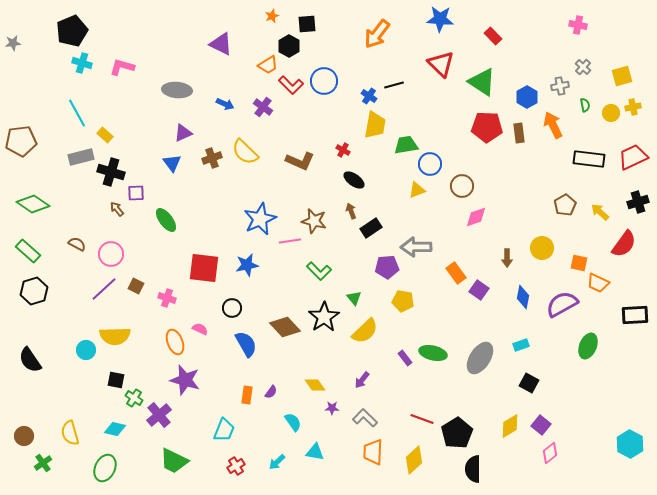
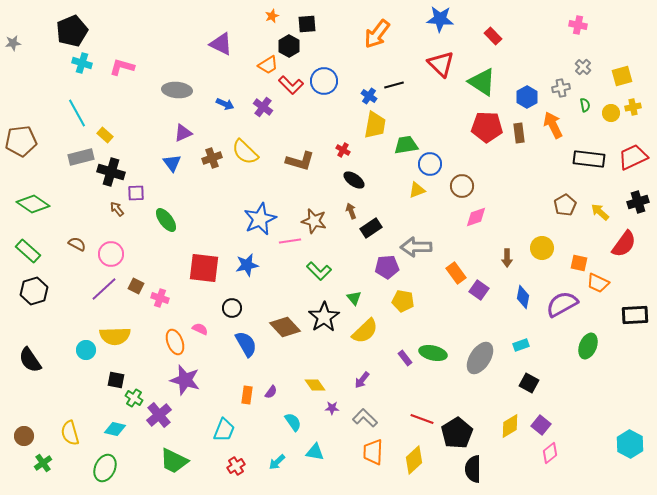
gray cross at (560, 86): moved 1 px right, 2 px down
brown L-shape at (300, 161): rotated 8 degrees counterclockwise
pink cross at (167, 298): moved 7 px left
